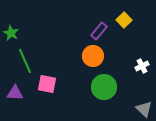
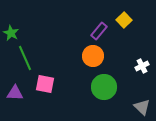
green line: moved 3 px up
pink square: moved 2 px left
gray triangle: moved 2 px left, 2 px up
